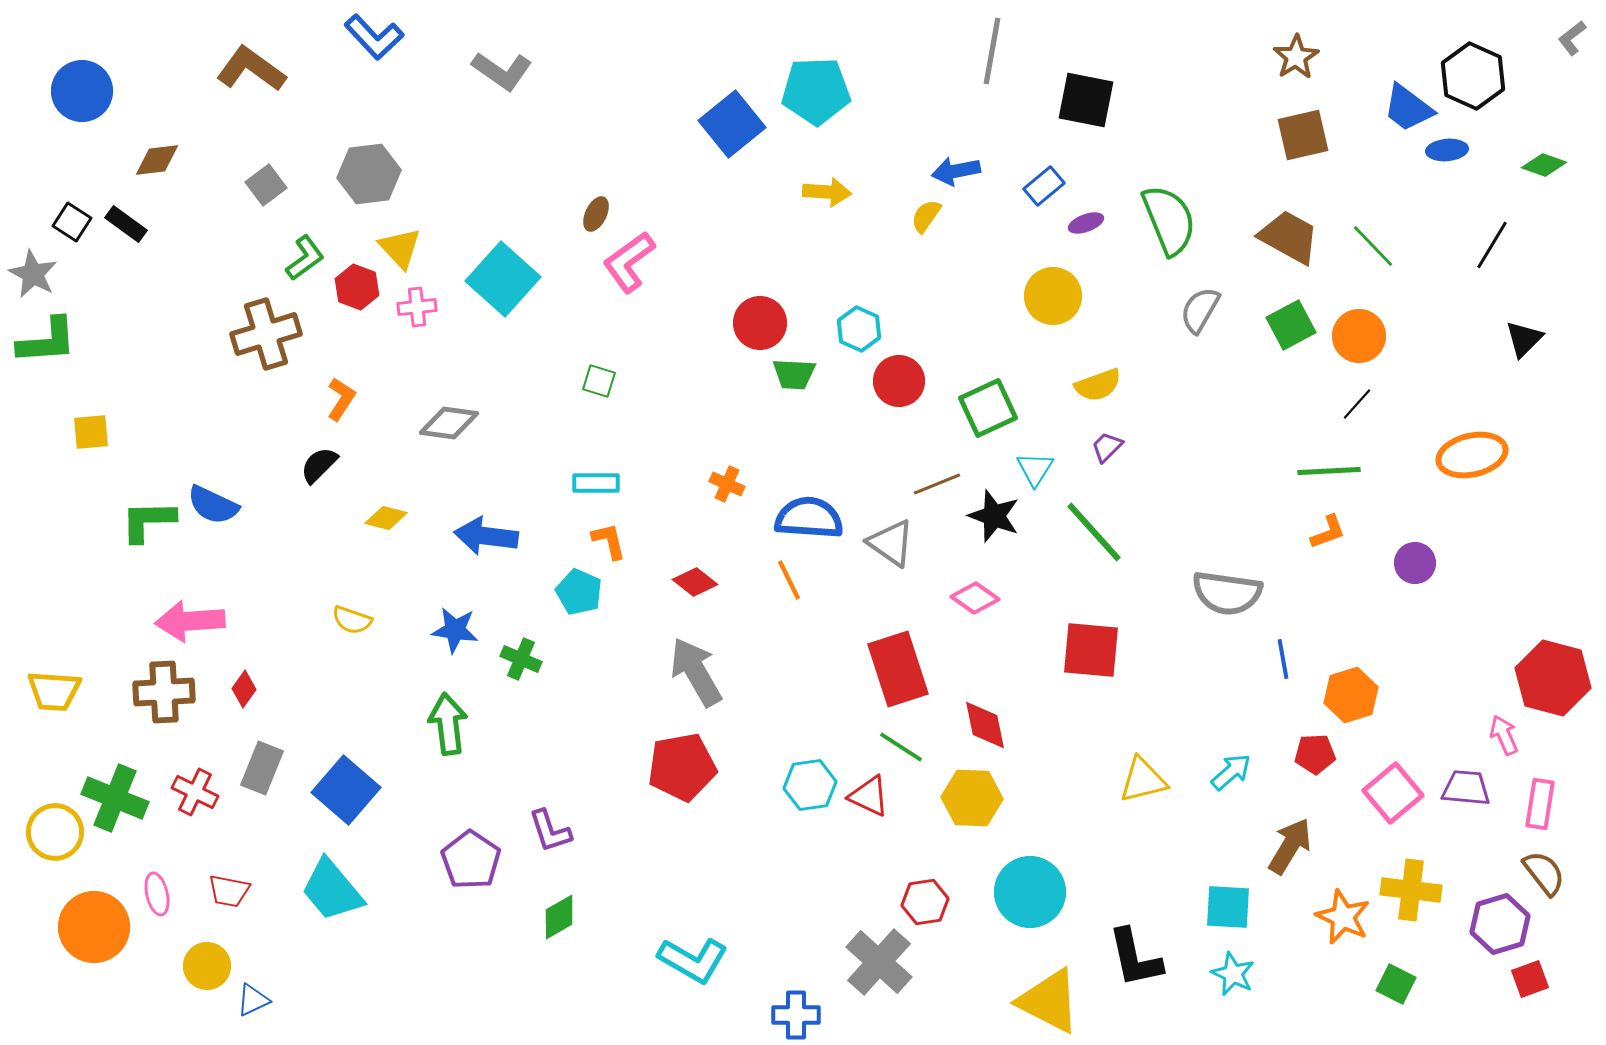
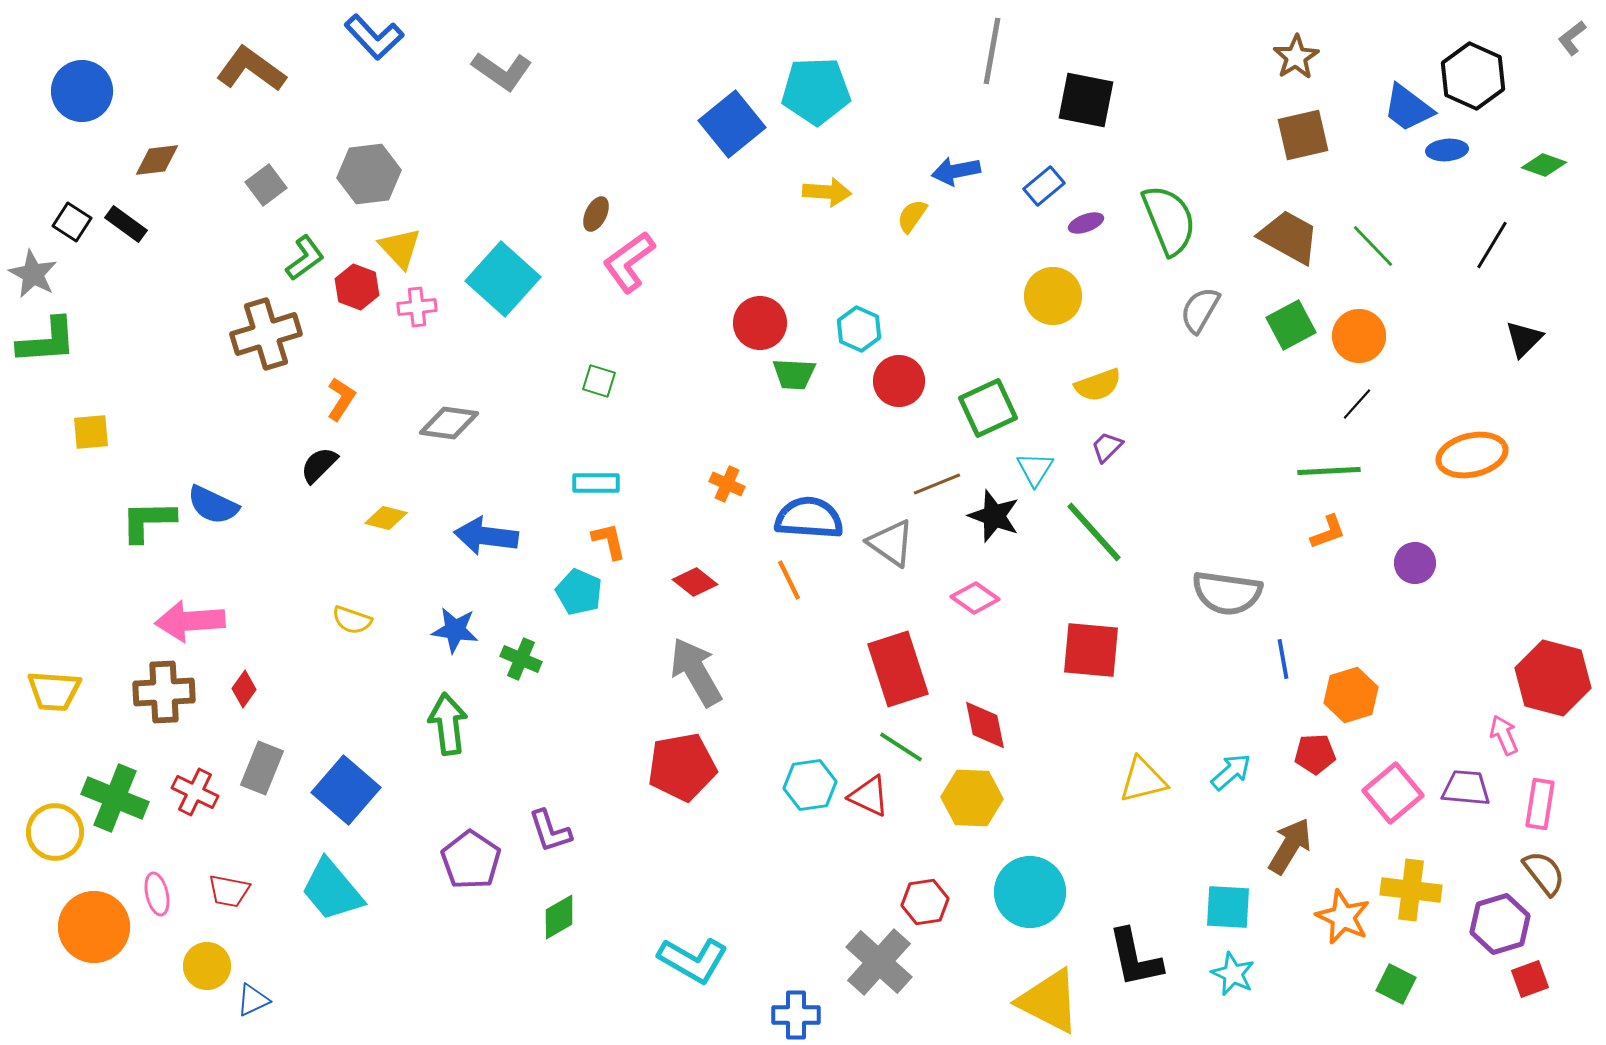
yellow semicircle at (926, 216): moved 14 px left
